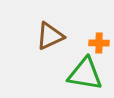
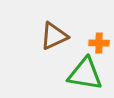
brown triangle: moved 4 px right
